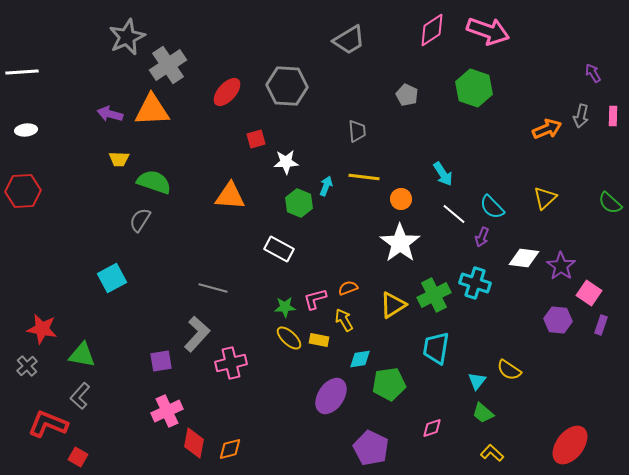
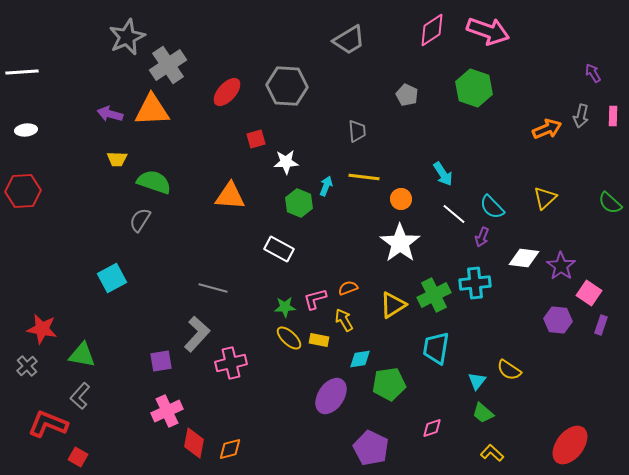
yellow trapezoid at (119, 159): moved 2 px left
cyan cross at (475, 283): rotated 24 degrees counterclockwise
